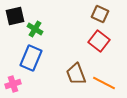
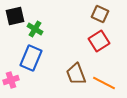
red square: rotated 20 degrees clockwise
pink cross: moved 2 px left, 4 px up
